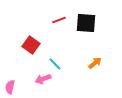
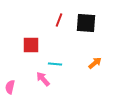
red line: rotated 48 degrees counterclockwise
red square: rotated 36 degrees counterclockwise
cyan line: rotated 40 degrees counterclockwise
pink arrow: rotated 70 degrees clockwise
